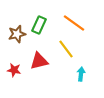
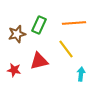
orange line: rotated 40 degrees counterclockwise
